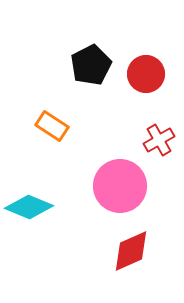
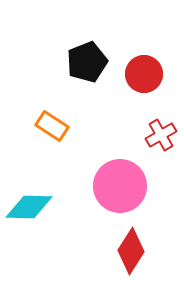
black pentagon: moved 4 px left, 3 px up; rotated 6 degrees clockwise
red circle: moved 2 px left
red cross: moved 2 px right, 5 px up
cyan diamond: rotated 21 degrees counterclockwise
red diamond: rotated 33 degrees counterclockwise
